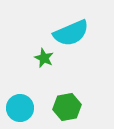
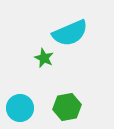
cyan semicircle: moved 1 px left
